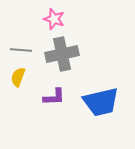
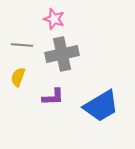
gray line: moved 1 px right, 5 px up
purple L-shape: moved 1 px left
blue trapezoid: moved 4 px down; rotated 18 degrees counterclockwise
